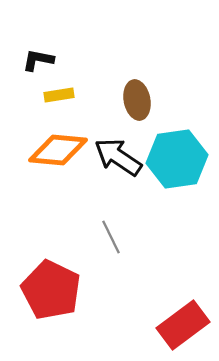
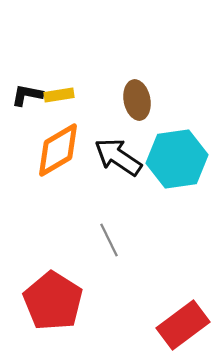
black L-shape: moved 11 px left, 35 px down
orange diamond: rotated 36 degrees counterclockwise
gray line: moved 2 px left, 3 px down
red pentagon: moved 2 px right, 11 px down; rotated 6 degrees clockwise
